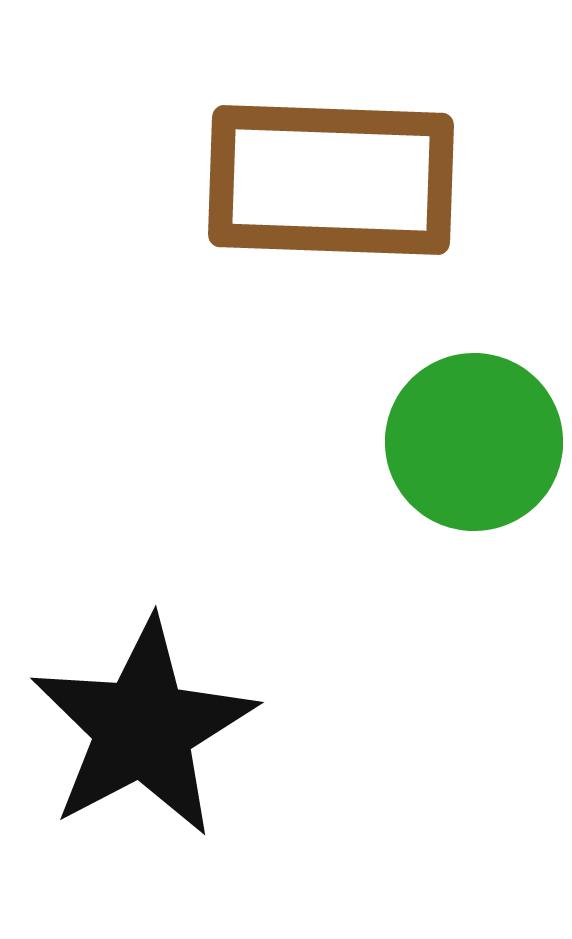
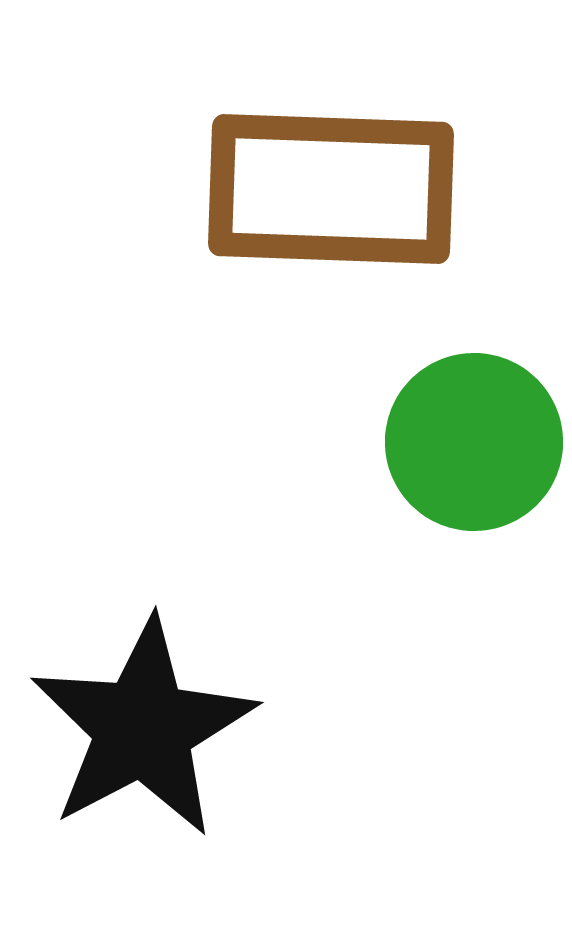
brown rectangle: moved 9 px down
